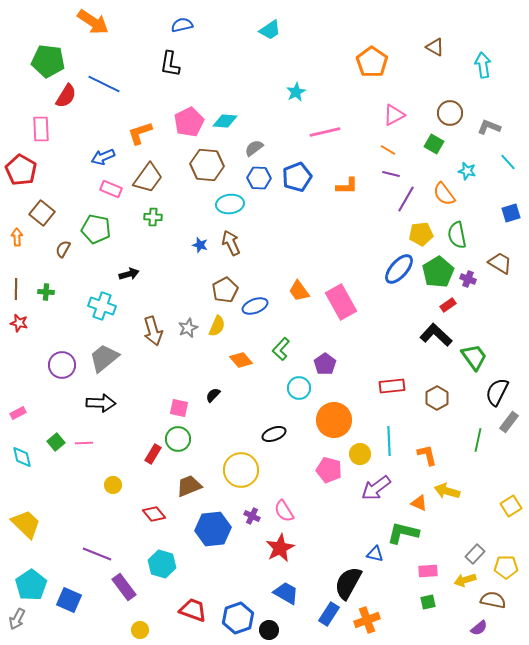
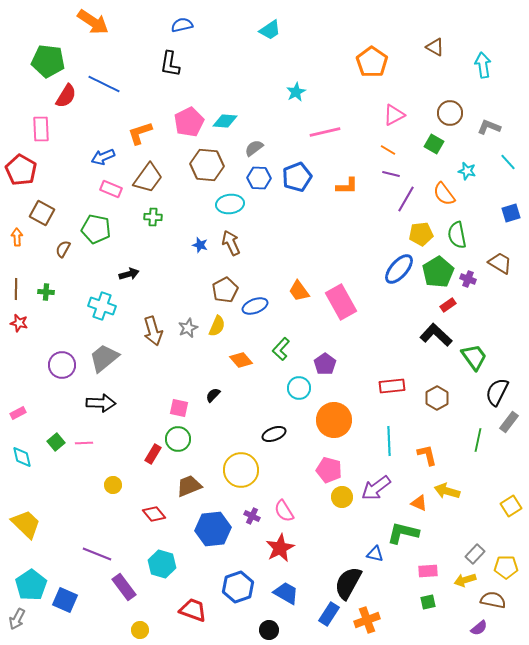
brown square at (42, 213): rotated 10 degrees counterclockwise
yellow circle at (360, 454): moved 18 px left, 43 px down
blue square at (69, 600): moved 4 px left
blue hexagon at (238, 618): moved 31 px up
